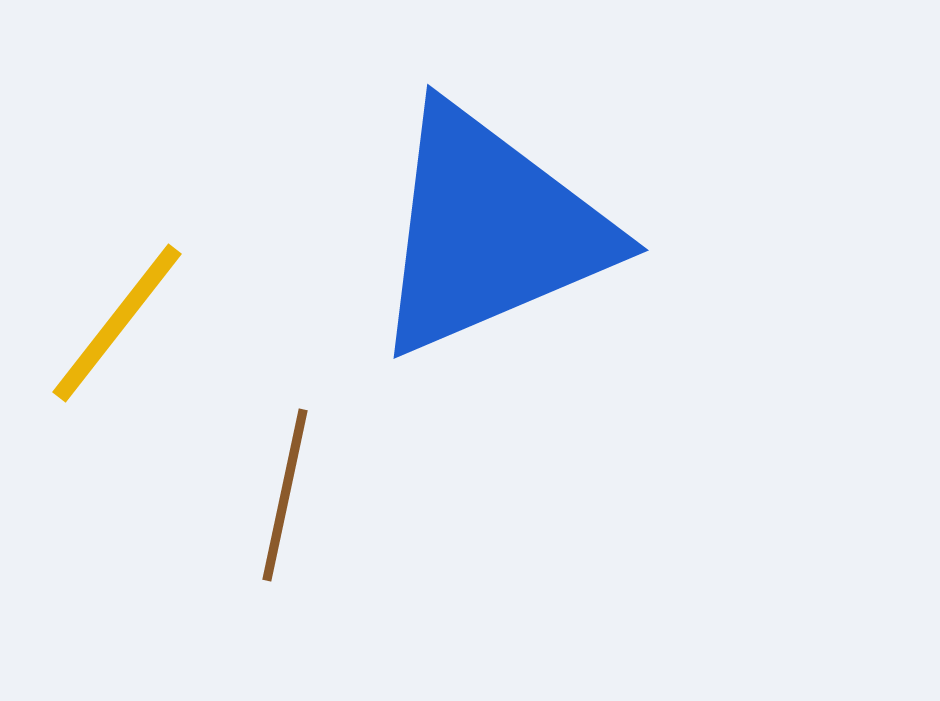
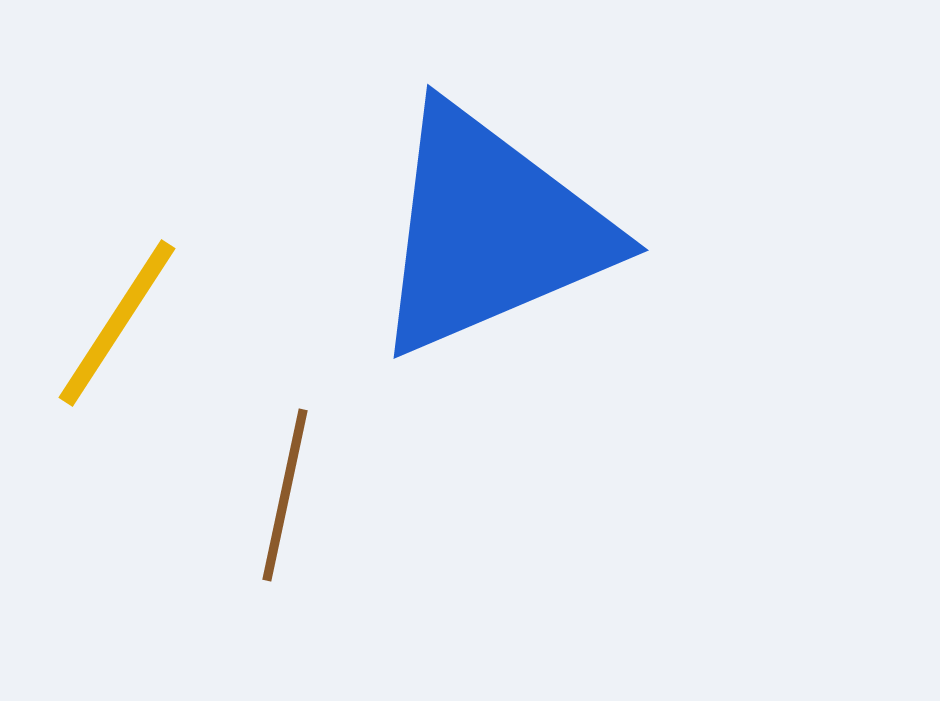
yellow line: rotated 5 degrees counterclockwise
